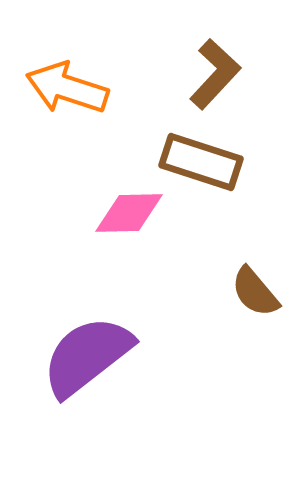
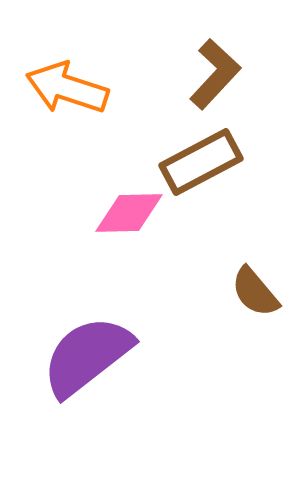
brown rectangle: rotated 46 degrees counterclockwise
